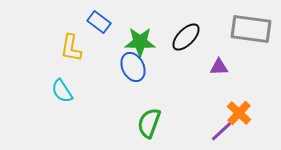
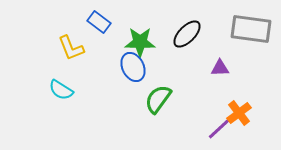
black ellipse: moved 1 px right, 3 px up
yellow L-shape: rotated 32 degrees counterclockwise
purple triangle: moved 1 px right, 1 px down
cyan semicircle: moved 1 px left, 1 px up; rotated 25 degrees counterclockwise
orange cross: rotated 10 degrees clockwise
green semicircle: moved 9 px right, 24 px up; rotated 16 degrees clockwise
purple line: moved 3 px left, 2 px up
